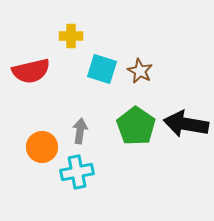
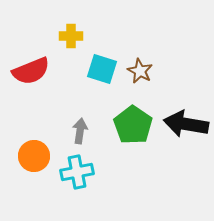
red semicircle: rotated 9 degrees counterclockwise
green pentagon: moved 3 px left, 1 px up
orange circle: moved 8 px left, 9 px down
